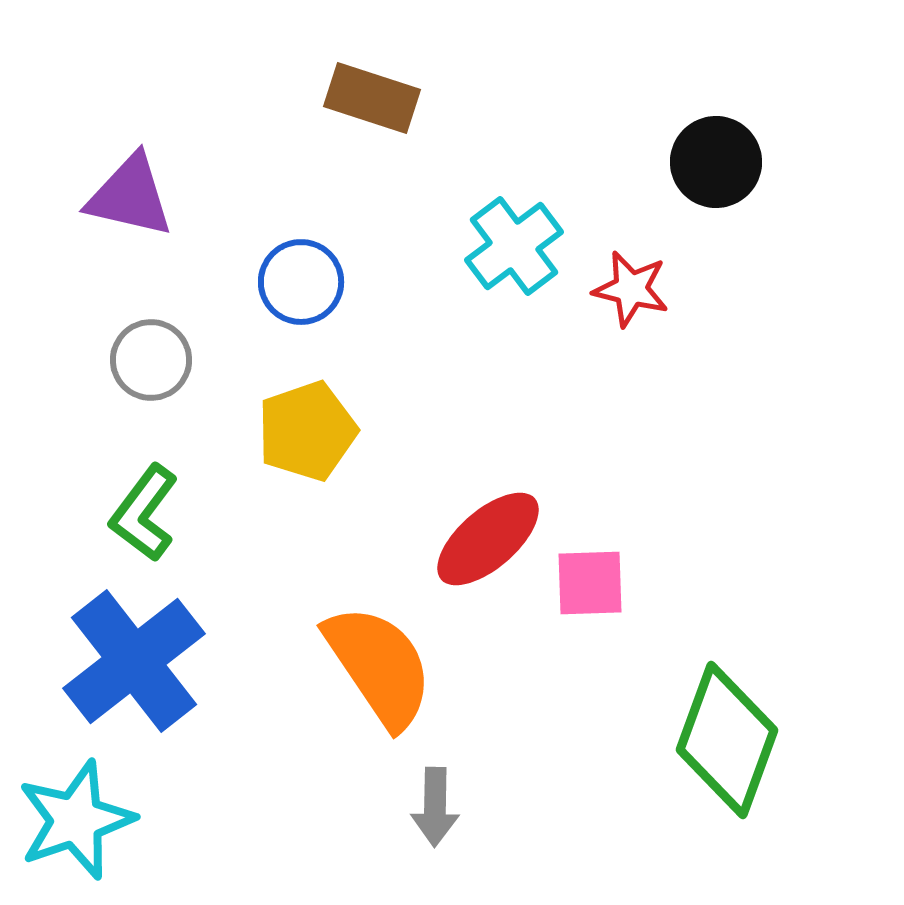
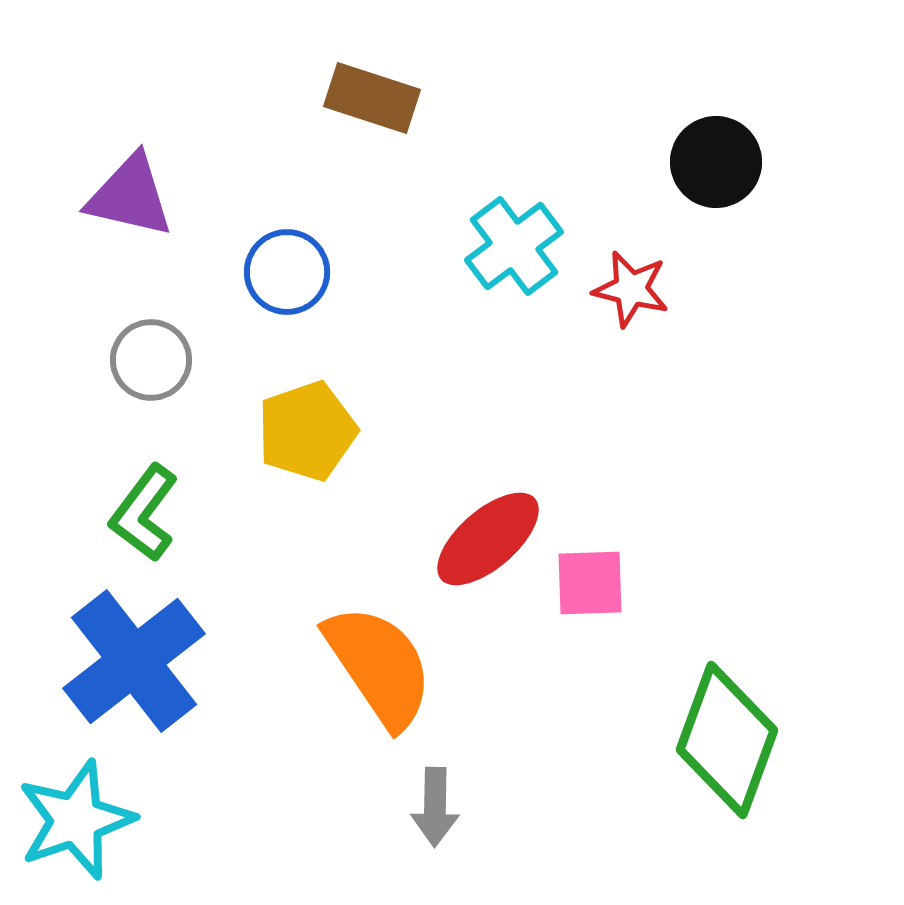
blue circle: moved 14 px left, 10 px up
